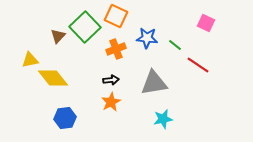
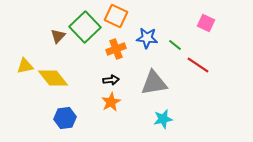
yellow triangle: moved 5 px left, 6 px down
